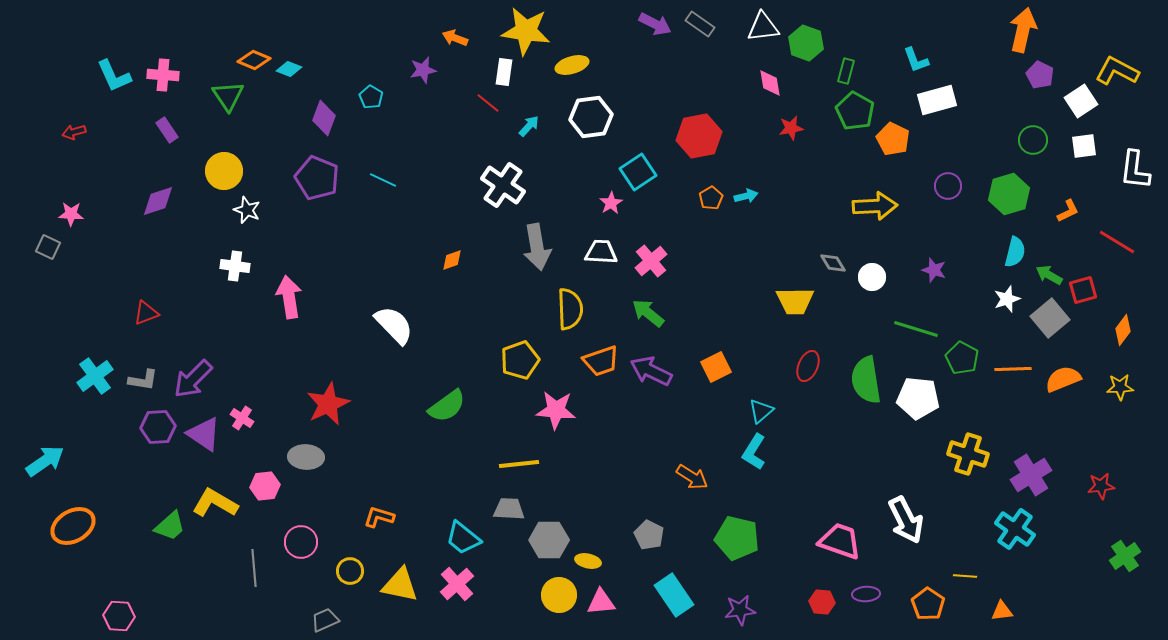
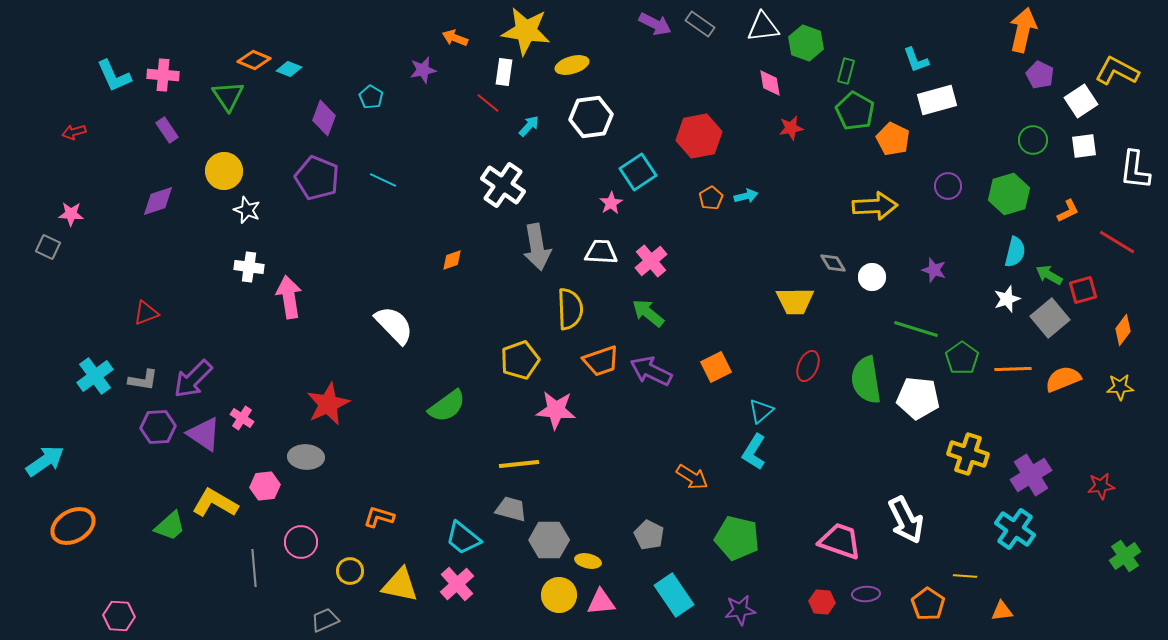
white cross at (235, 266): moved 14 px right, 1 px down
green pentagon at (962, 358): rotated 8 degrees clockwise
gray trapezoid at (509, 509): moved 2 px right; rotated 12 degrees clockwise
